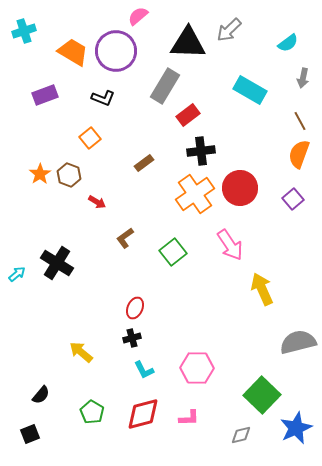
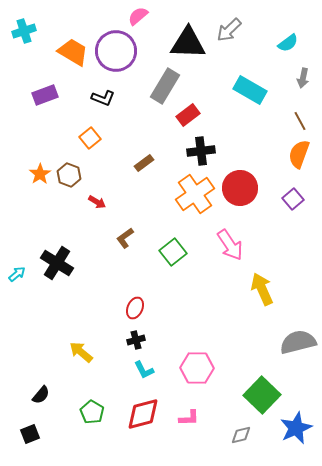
black cross at (132, 338): moved 4 px right, 2 px down
